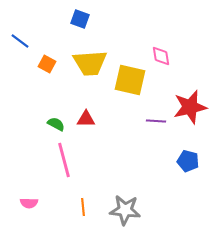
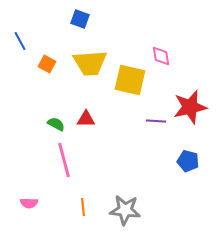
blue line: rotated 24 degrees clockwise
